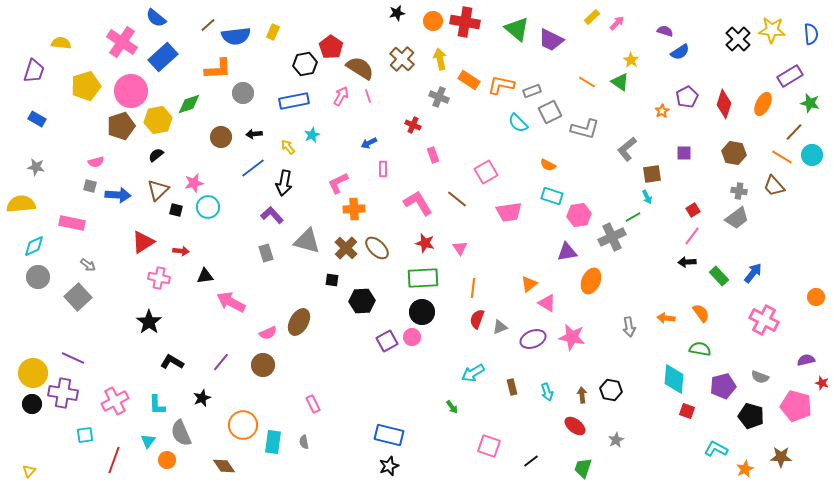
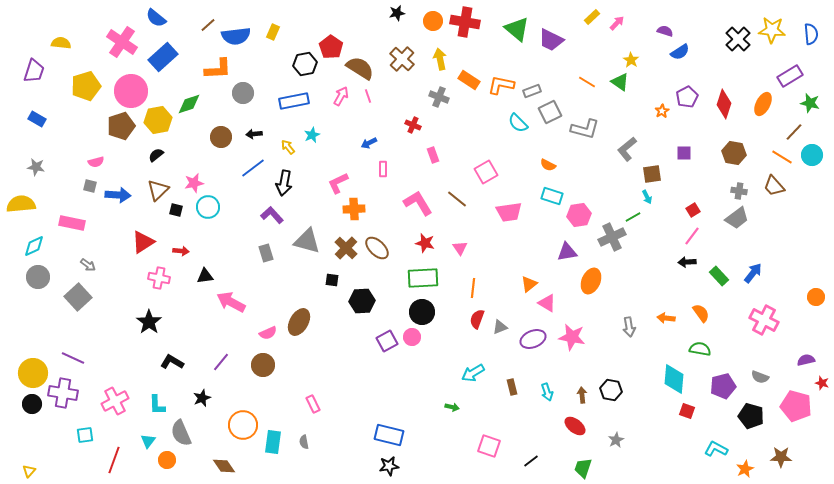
green arrow at (452, 407): rotated 40 degrees counterclockwise
black star at (389, 466): rotated 12 degrees clockwise
